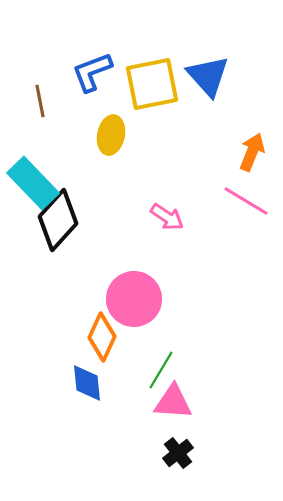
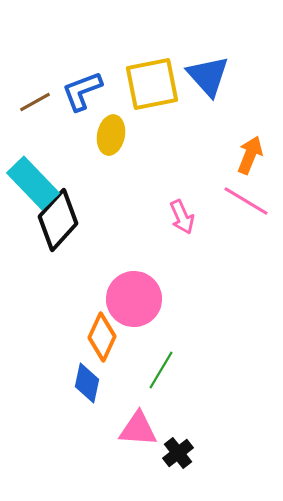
blue L-shape: moved 10 px left, 19 px down
brown line: moved 5 px left, 1 px down; rotated 72 degrees clockwise
orange arrow: moved 2 px left, 3 px down
pink arrow: moved 15 px right; rotated 32 degrees clockwise
blue diamond: rotated 18 degrees clockwise
pink triangle: moved 35 px left, 27 px down
